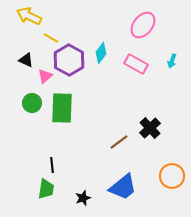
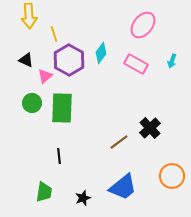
yellow arrow: rotated 120 degrees counterclockwise
yellow line: moved 3 px right, 4 px up; rotated 42 degrees clockwise
black line: moved 7 px right, 9 px up
green trapezoid: moved 2 px left, 3 px down
